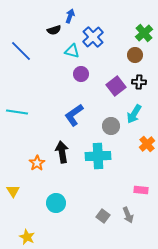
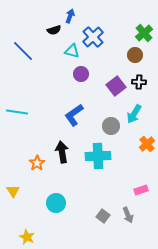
blue line: moved 2 px right
pink rectangle: rotated 24 degrees counterclockwise
